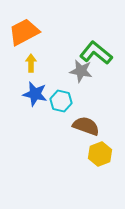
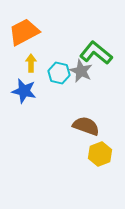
gray star: rotated 15 degrees clockwise
blue star: moved 11 px left, 3 px up
cyan hexagon: moved 2 px left, 28 px up
